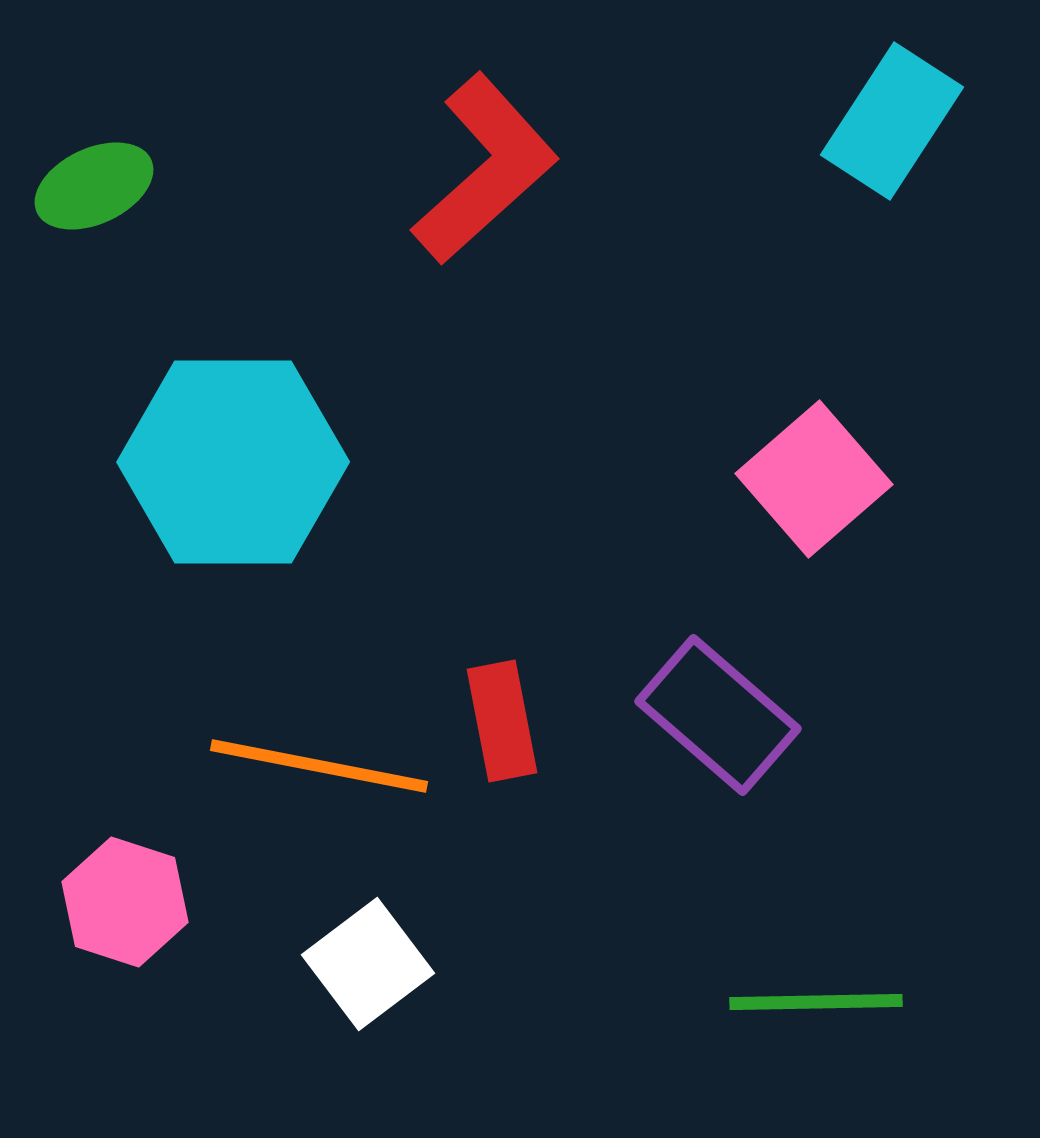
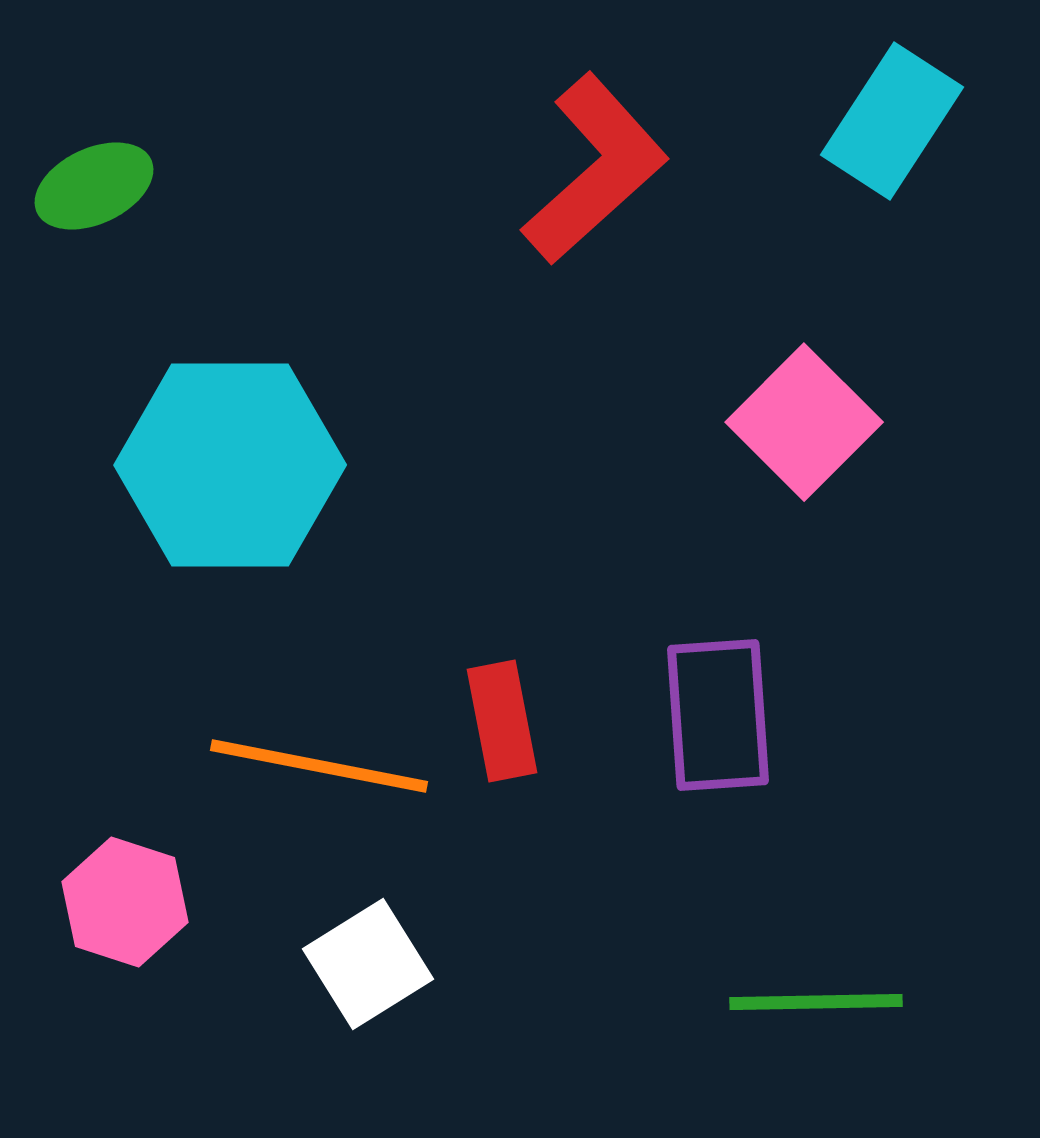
red L-shape: moved 110 px right
cyan hexagon: moved 3 px left, 3 px down
pink square: moved 10 px left, 57 px up; rotated 4 degrees counterclockwise
purple rectangle: rotated 45 degrees clockwise
white square: rotated 5 degrees clockwise
